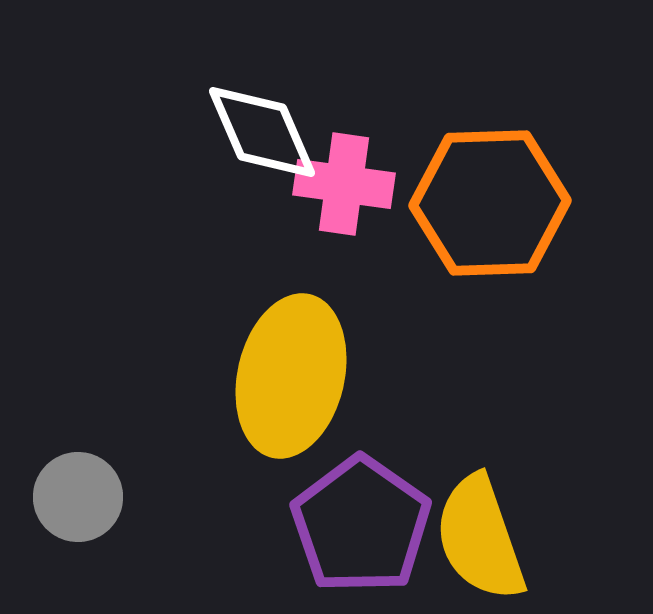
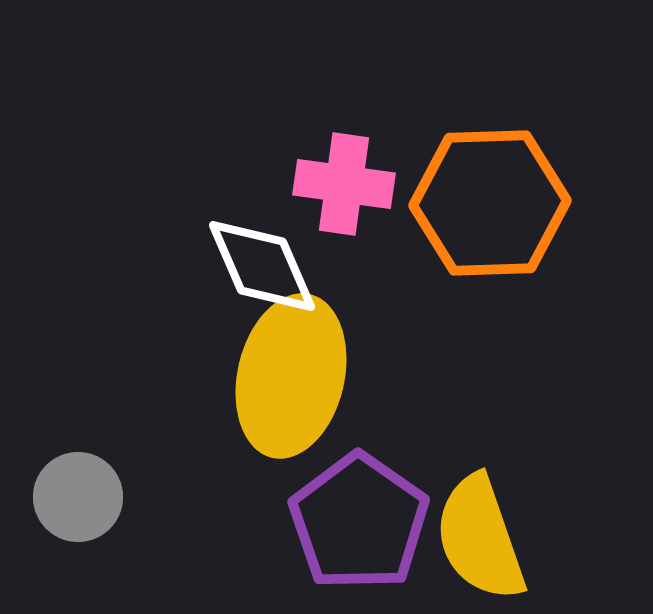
white diamond: moved 134 px down
purple pentagon: moved 2 px left, 3 px up
